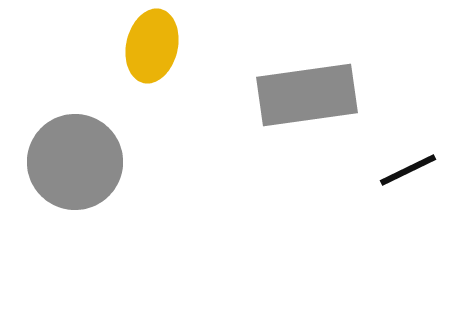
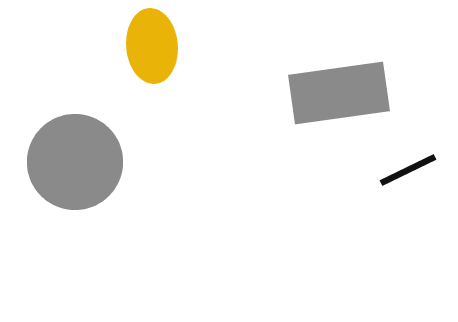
yellow ellipse: rotated 18 degrees counterclockwise
gray rectangle: moved 32 px right, 2 px up
